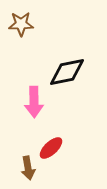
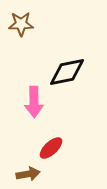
brown arrow: moved 6 px down; rotated 90 degrees counterclockwise
